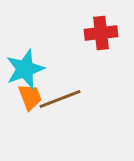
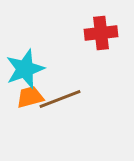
orange trapezoid: rotated 84 degrees counterclockwise
